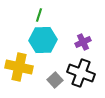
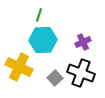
yellow cross: rotated 12 degrees clockwise
gray square: moved 2 px up
